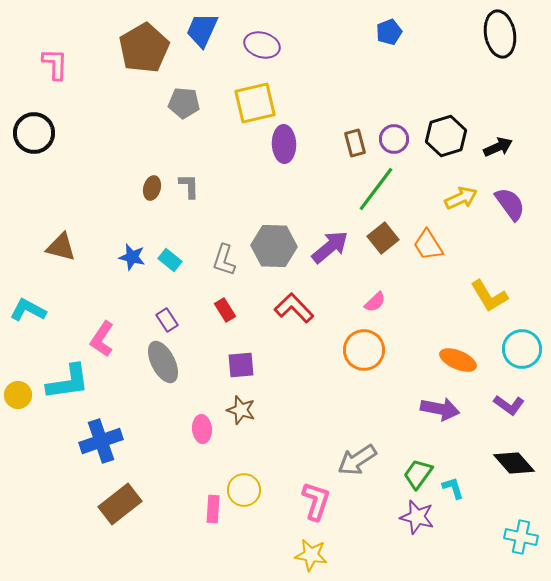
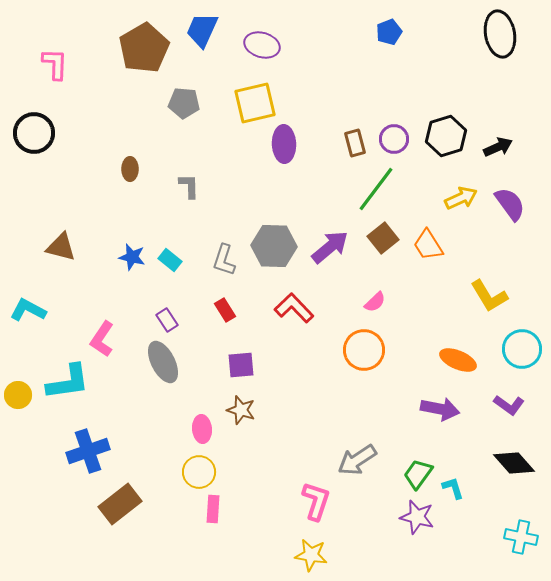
brown ellipse at (152, 188): moved 22 px left, 19 px up; rotated 15 degrees counterclockwise
blue cross at (101, 441): moved 13 px left, 10 px down
yellow circle at (244, 490): moved 45 px left, 18 px up
